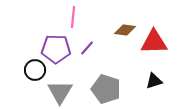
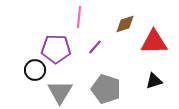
pink line: moved 6 px right
brown diamond: moved 6 px up; rotated 25 degrees counterclockwise
purple line: moved 8 px right, 1 px up
